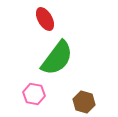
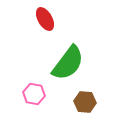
green semicircle: moved 11 px right, 5 px down
brown hexagon: moved 1 px right; rotated 10 degrees counterclockwise
